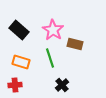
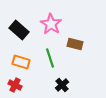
pink star: moved 2 px left, 6 px up
red cross: rotated 32 degrees clockwise
